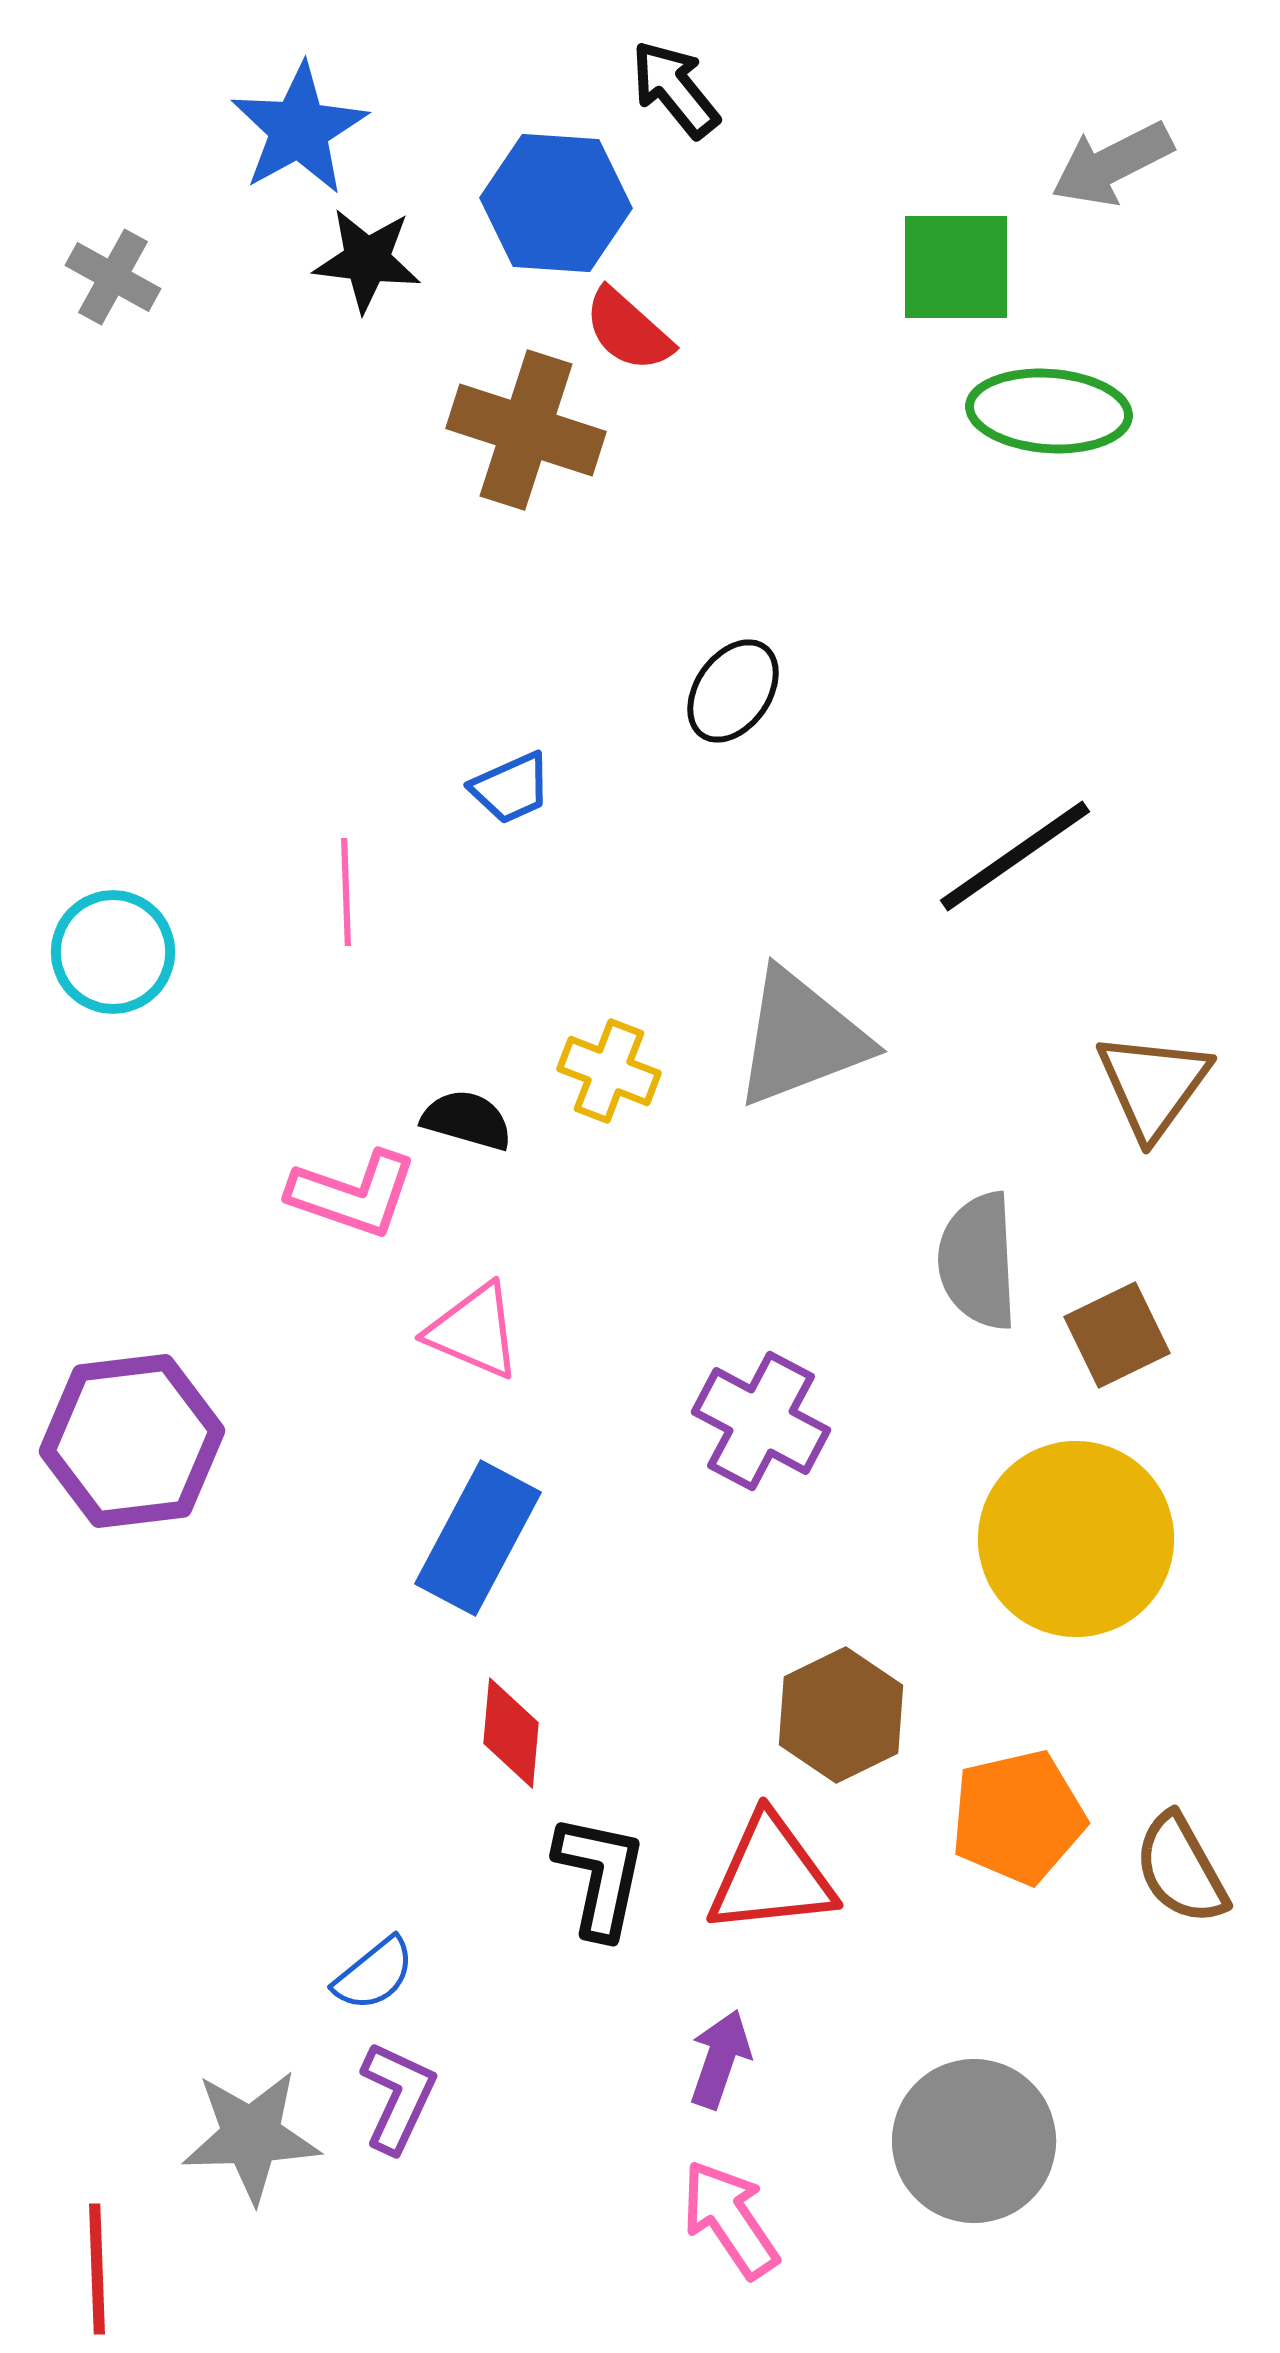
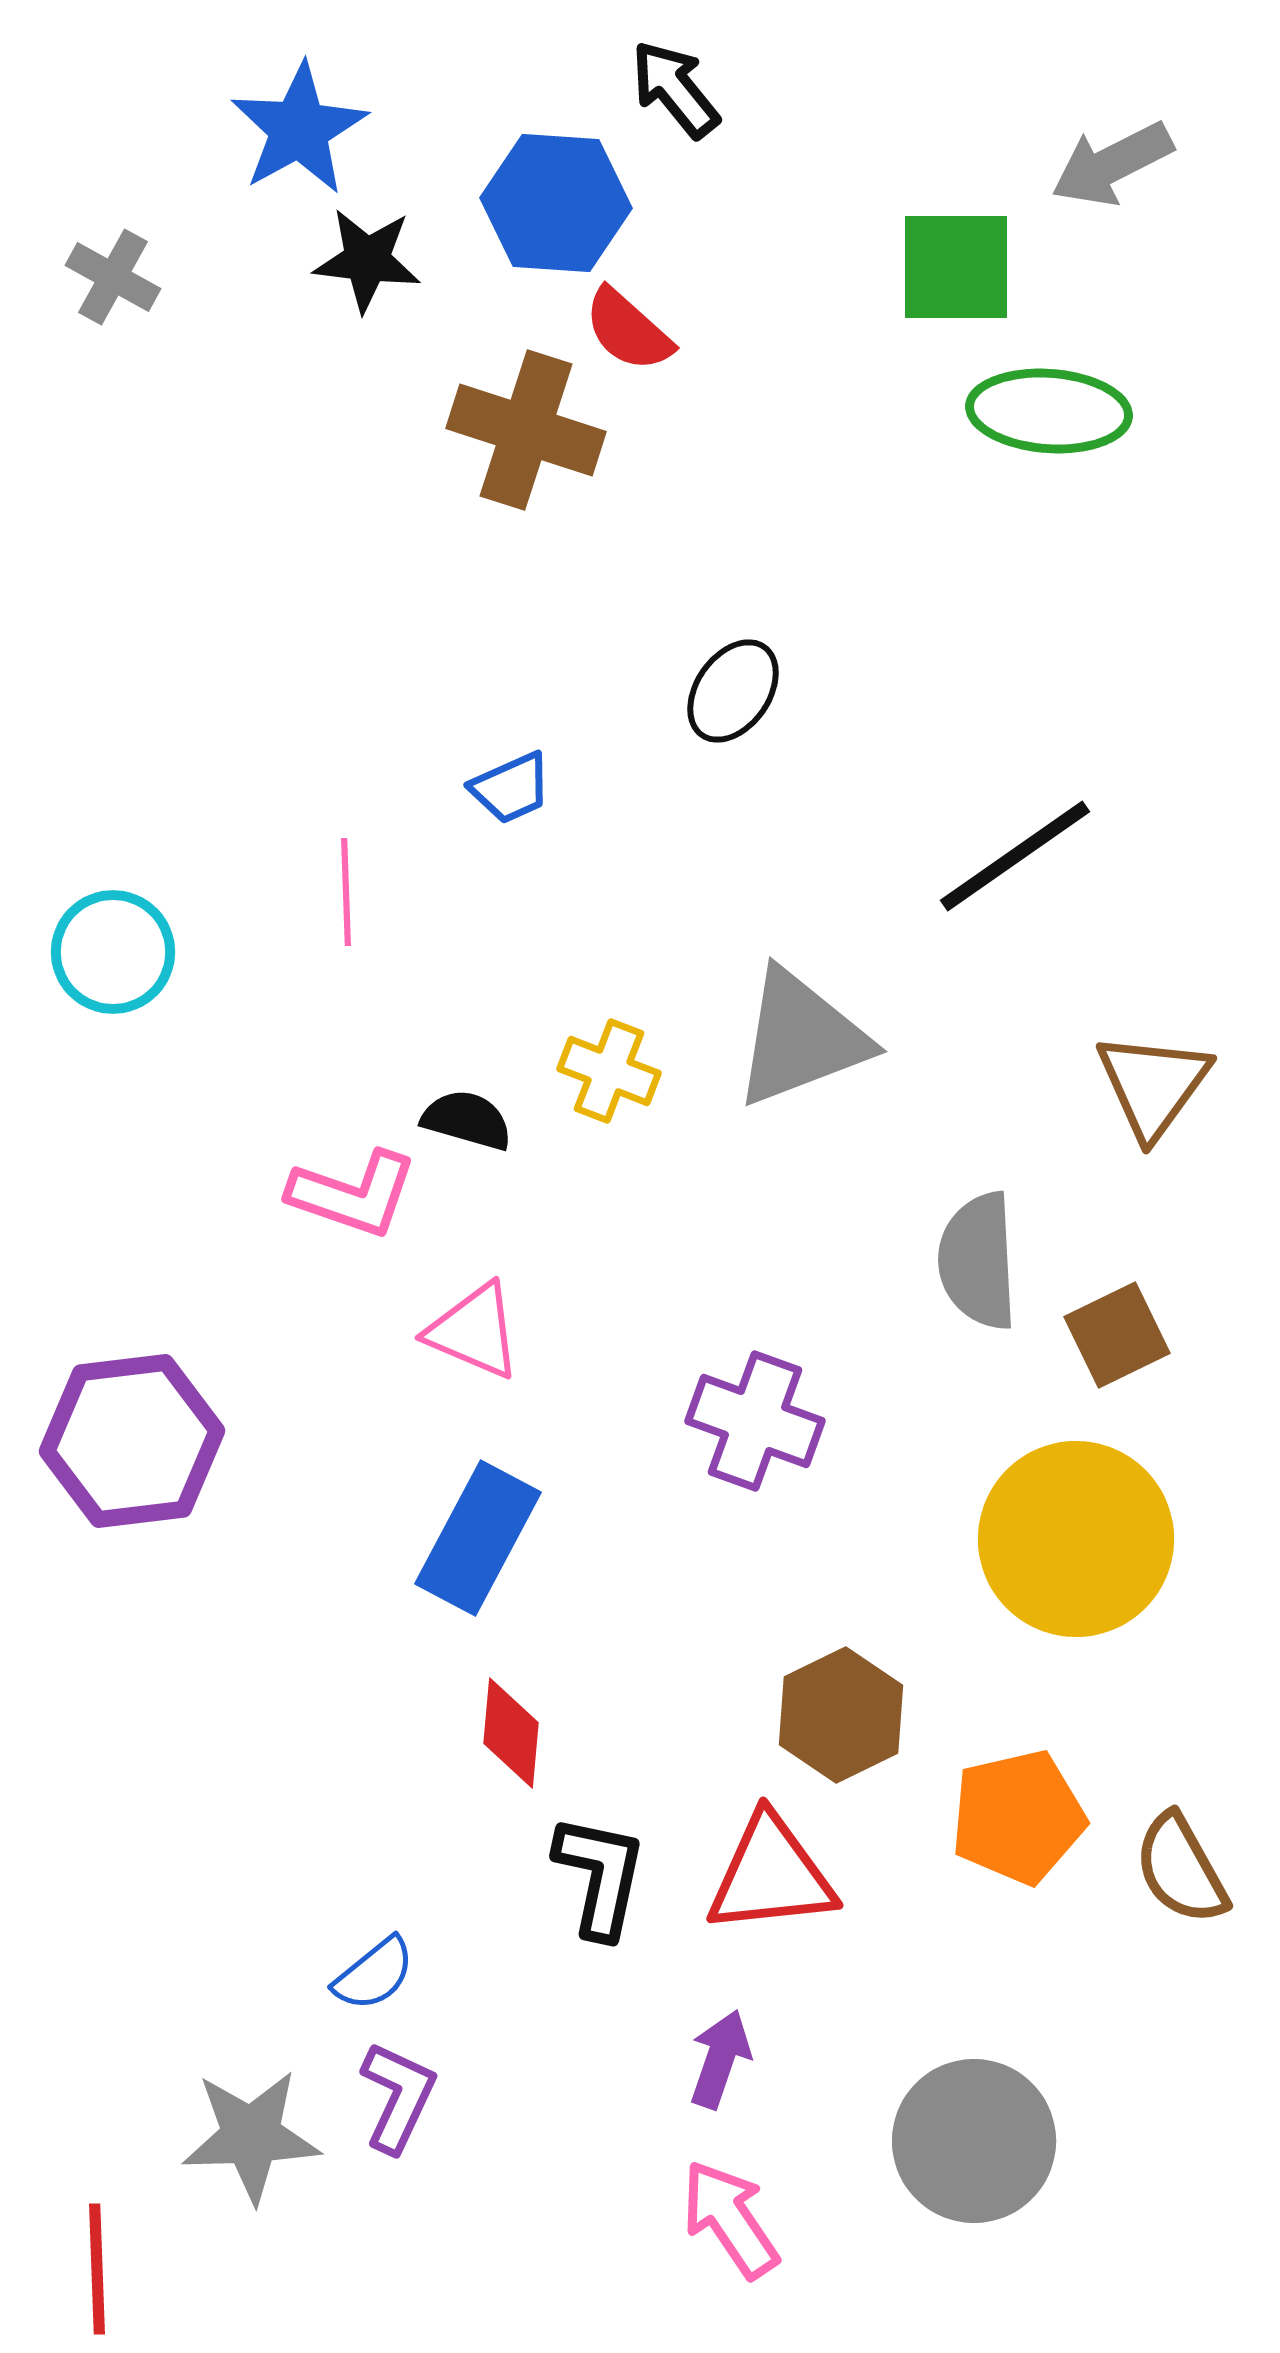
purple cross: moved 6 px left; rotated 8 degrees counterclockwise
